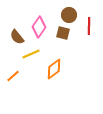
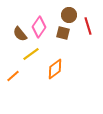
red line: moved 1 px left; rotated 18 degrees counterclockwise
brown semicircle: moved 3 px right, 3 px up
yellow line: rotated 12 degrees counterclockwise
orange diamond: moved 1 px right
